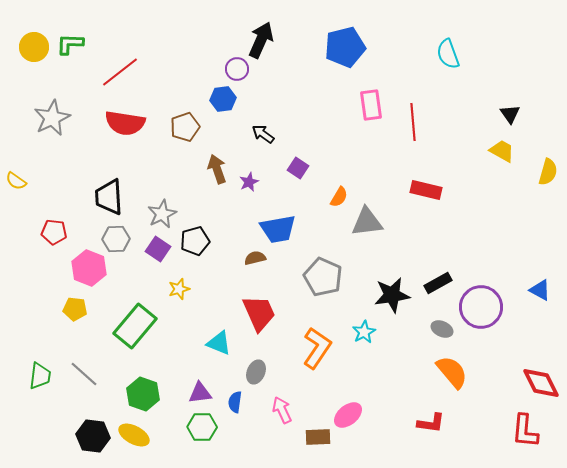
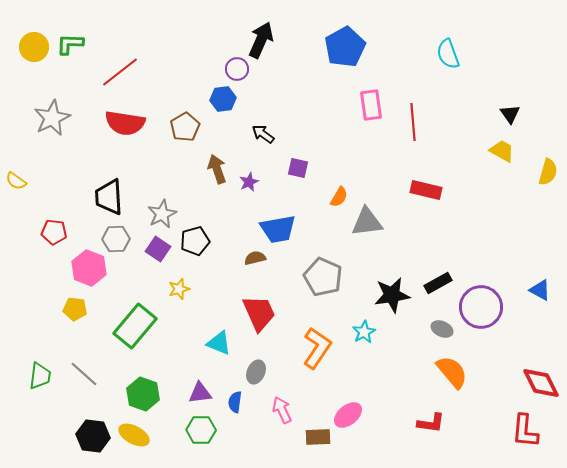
blue pentagon at (345, 47): rotated 15 degrees counterclockwise
brown pentagon at (185, 127): rotated 12 degrees counterclockwise
purple square at (298, 168): rotated 20 degrees counterclockwise
green hexagon at (202, 427): moved 1 px left, 3 px down
